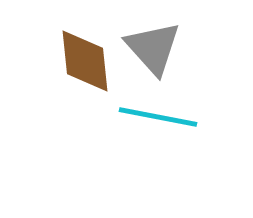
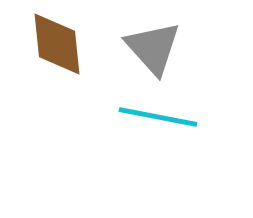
brown diamond: moved 28 px left, 17 px up
